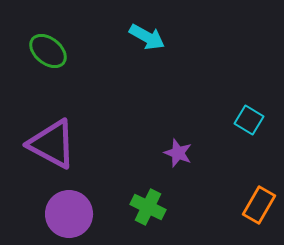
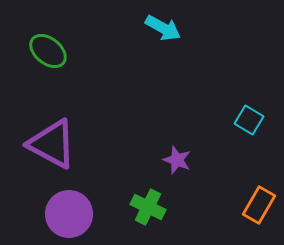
cyan arrow: moved 16 px right, 9 px up
purple star: moved 1 px left, 7 px down
